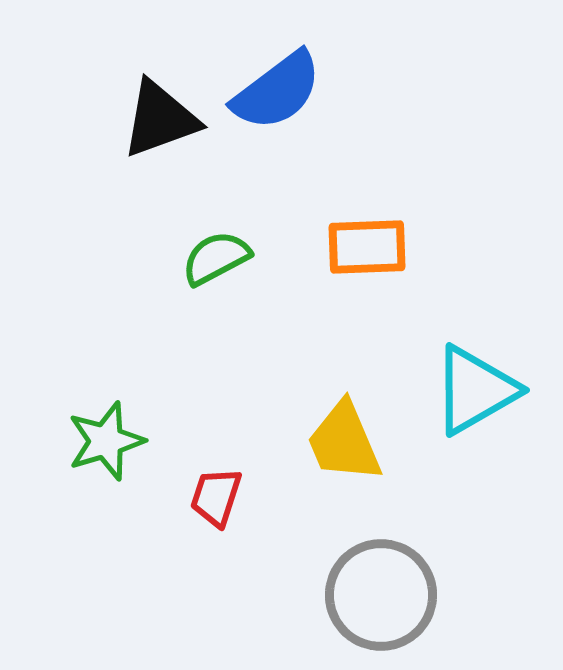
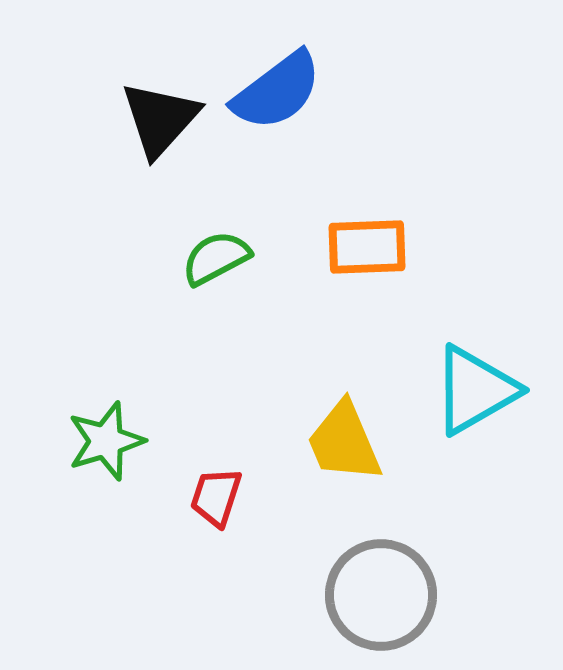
black triangle: rotated 28 degrees counterclockwise
